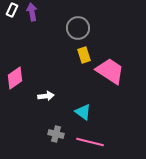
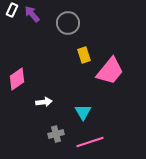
purple arrow: moved 2 px down; rotated 30 degrees counterclockwise
gray circle: moved 10 px left, 5 px up
pink trapezoid: rotated 96 degrees clockwise
pink diamond: moved 2 px right, 1 px down
white arrow: moved 2 px left, 6 px down
cyan triangle: rotated 24 degrees clockwise
gray cross: rotated 28 degrees counterclockwise
pink line: rotated 32 degrees counterclockwise
